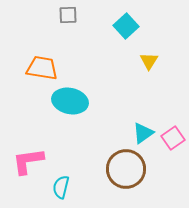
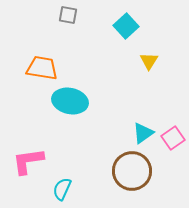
gray square: rotated 12 degrees clockwise
brown circle: moved 6 px right, 2 px down
cyan semicircle: moved 1 px right, 2 px down; rotated 10 degrees clockwise
